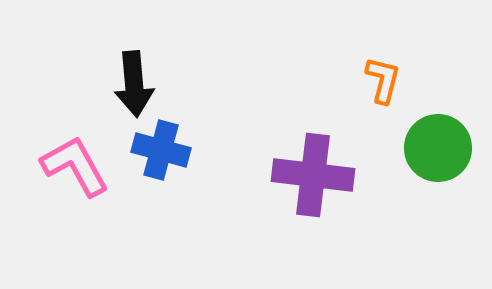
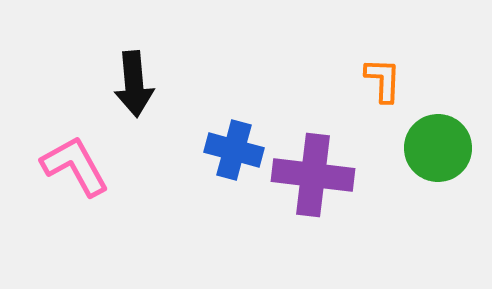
orange L-shape: rotated 12 degrees counterclockwise
blue cross: moved 73 px right
